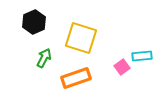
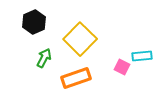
yellow square: moved 1 px left, 1 px down; rotated 28 degrees clockwise
pink square: rotated 28 degrees counterclockwise
